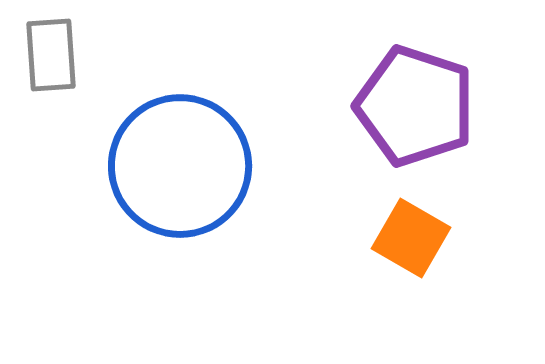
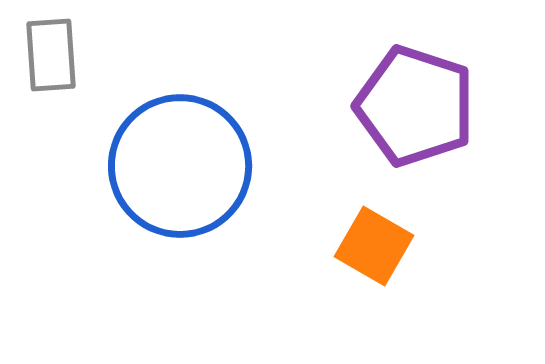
orange square: moved 37 px left, 8 px down
